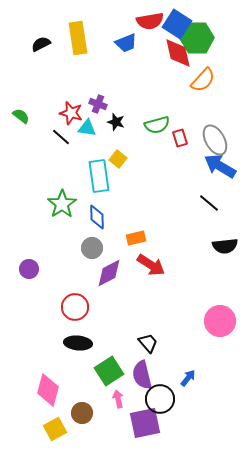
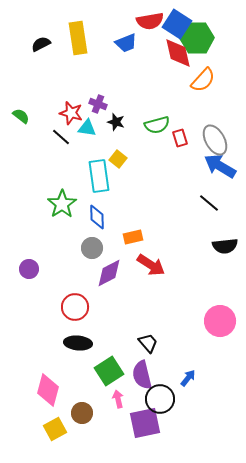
orange rectangle at (136, 238): moved 3 px left, 1 px up
